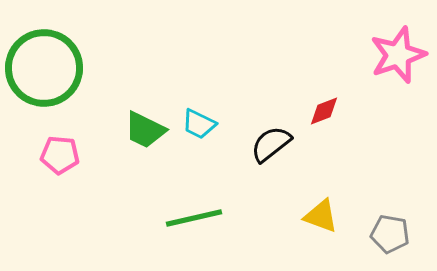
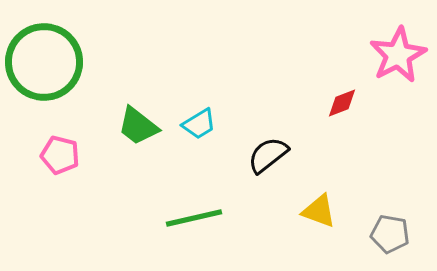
pink star: rotated 8 degrees counterclockwise
green circle: moved 6 px up
red diamond: moved 18 px right, 8 px up
cyan trapezoid: rotated 57 degrees counterclockwise
green trapezoid: moved 7 px left, 4 px up; rotated 12 degrees clockwise
black semicircle: moved 3 px left, 11 px down
pink pentagon: rotated 9 degrees clockwise
yellow triangle: moved 2 px left, 5 px up
